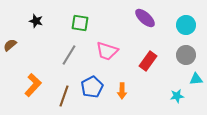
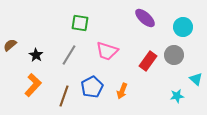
black star: moved 34 px down; rotated 16 degrees clockwise
cyan circle: moved 3 px left, 2 px down
gray circle: moved 12 px left
cyan triangle: rotated 48 degrees clockwise
orange arrow: rotated 21 degrees clockwise
